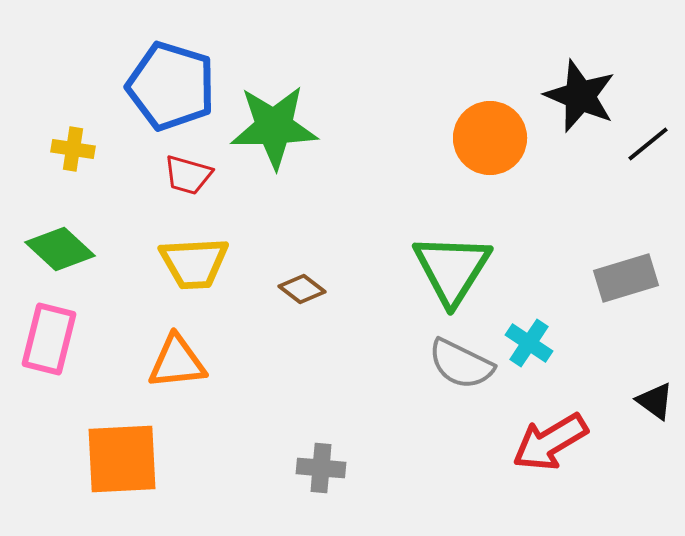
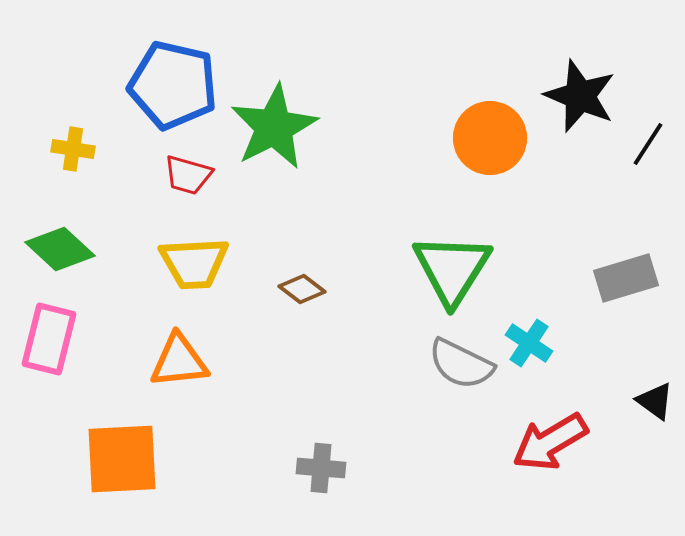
blue pentagon: moved 2 px right, 1 px up; rotated 4 degrees counterclockwise
green star: rotated 26 degrees counterclockwise
black line: rotated 18 degrees counterclockwise
orange triangle: moved 2 px right, 1 px up
